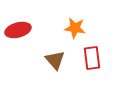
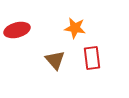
red ellipse: moved 1 px left
